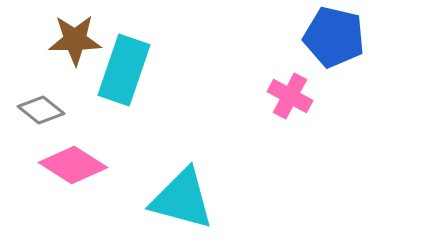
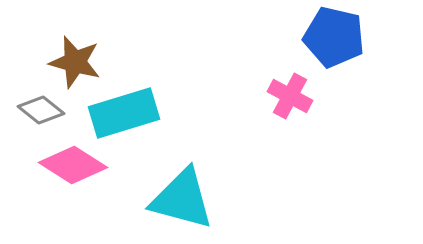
brown star: moved 22 px down; rotated 16 degrees clockwise
cyan rectangle: moved 43 px down; rotated 54 degrees clockwise
